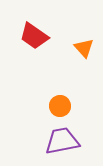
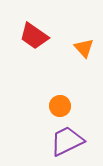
purple trapezoid: moved 5 px right; rotated 15 degrees counterclockwise
